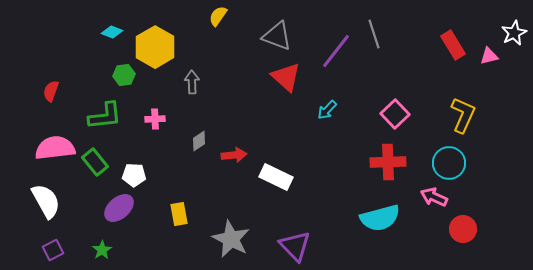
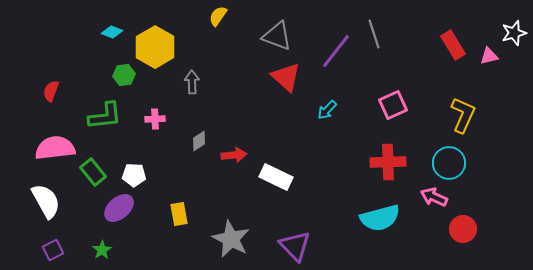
white star: rotated 10 degrees clockwise
pink square: moved 2 px left, 9 px up; rotated 20 degrees clockwise
green rectangle: moved 2 px left, 10 px down
